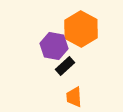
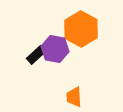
purple hexagon: moved 1 px right, 3 px down
black rectangle: moved 29 px left, 11 px up
